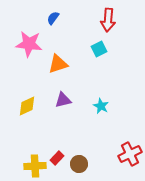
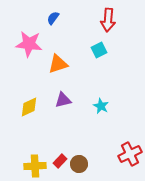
cyan square: moved 1 px down
yellow diamond: moved 2 px right, 1 px down
red rectangle: moved 3 px right, 3 px down
